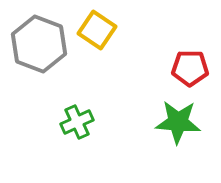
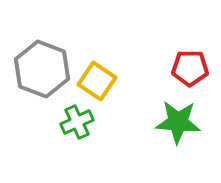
yellow square: moved 51 px down
gray hexagon: moved 3 px right, 25 px down
